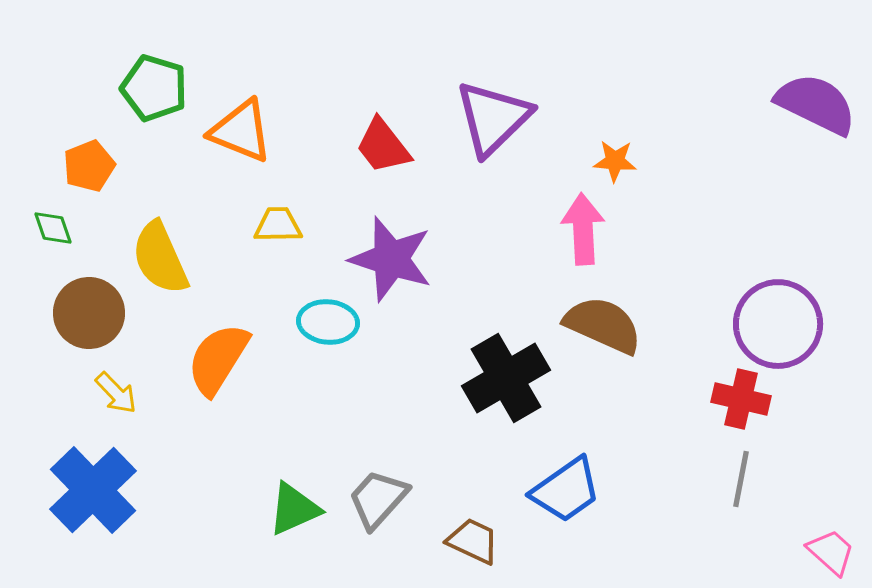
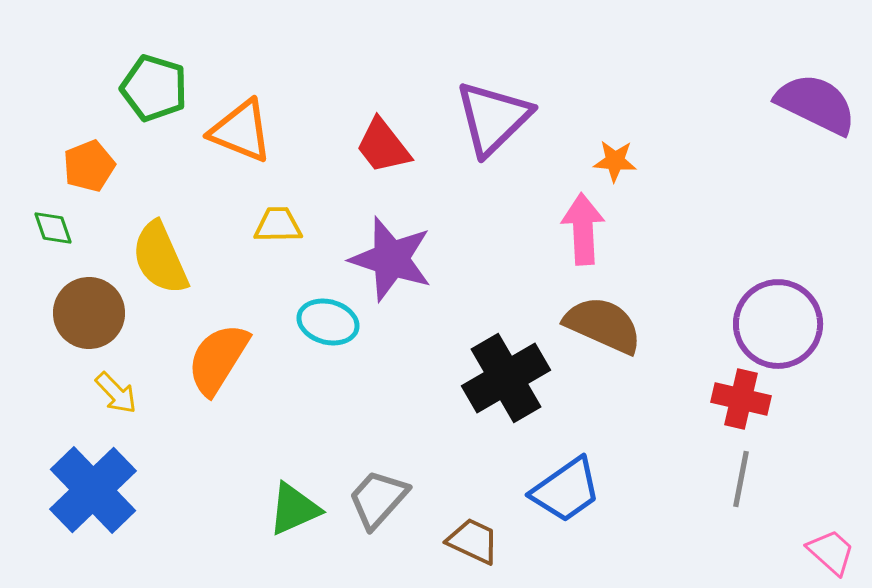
cyan ellipse: rotated 10 degrees clockwise
